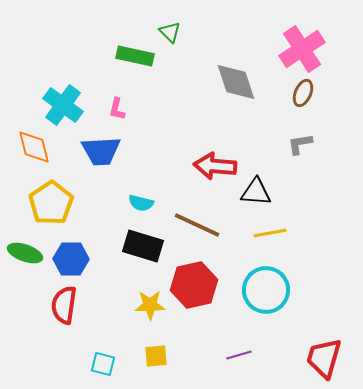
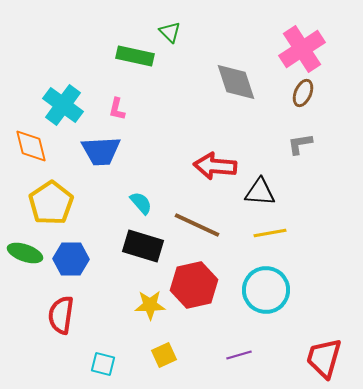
orange diamond: moved 3 px left, 1 px up
black triangle: moved 4 px right
cyan semicircle: rotated 145 degrees counterclockwise
red semicircle: moved 3 px left, 10 px down
yellow square: moved 8 px right, 1 px up; rotated 20 degrees counterclockwise
